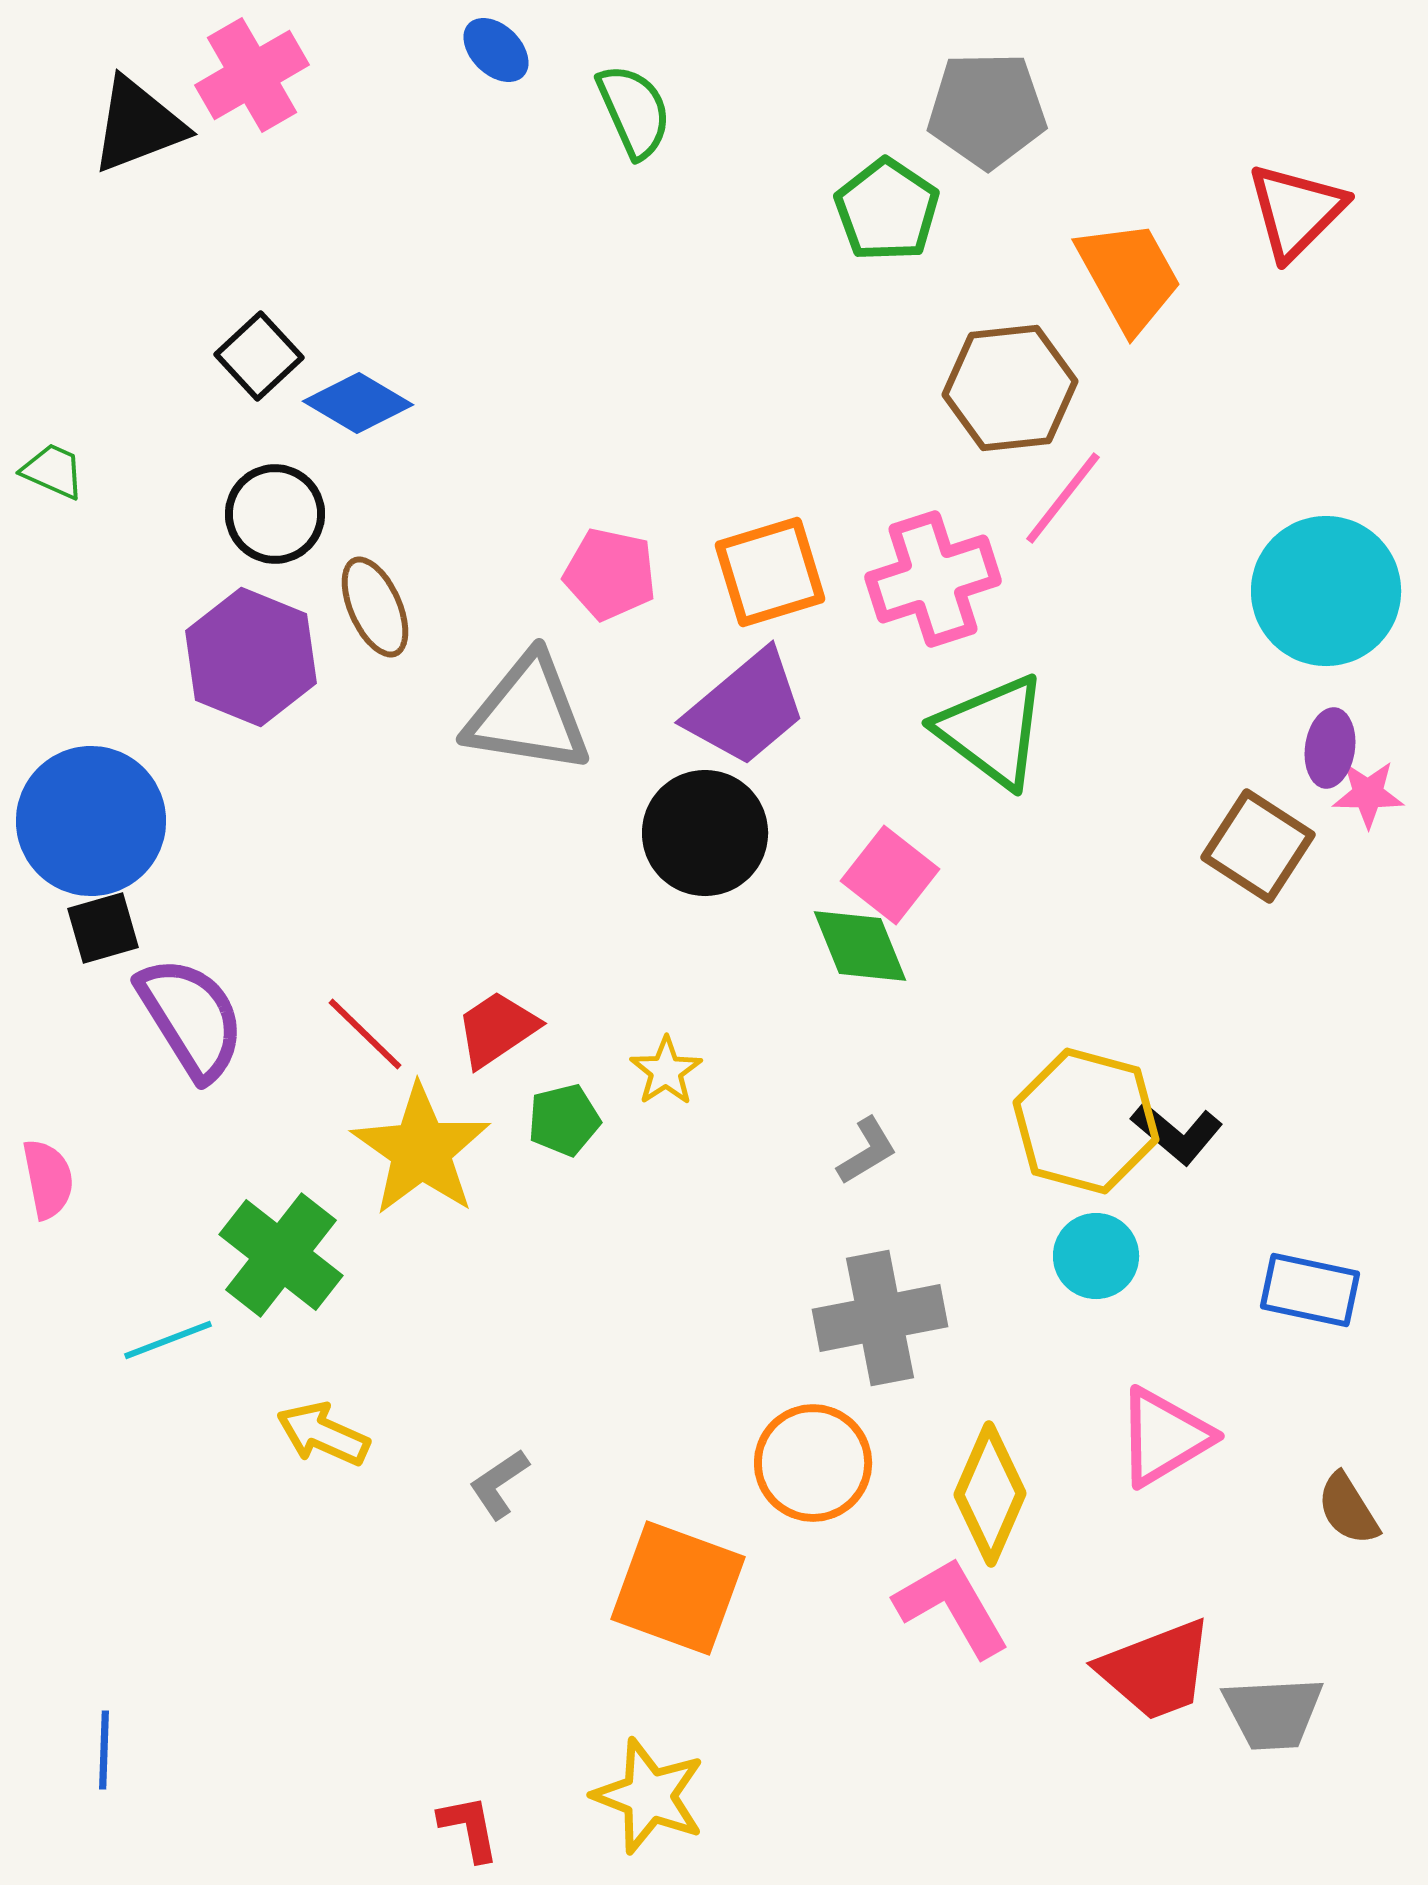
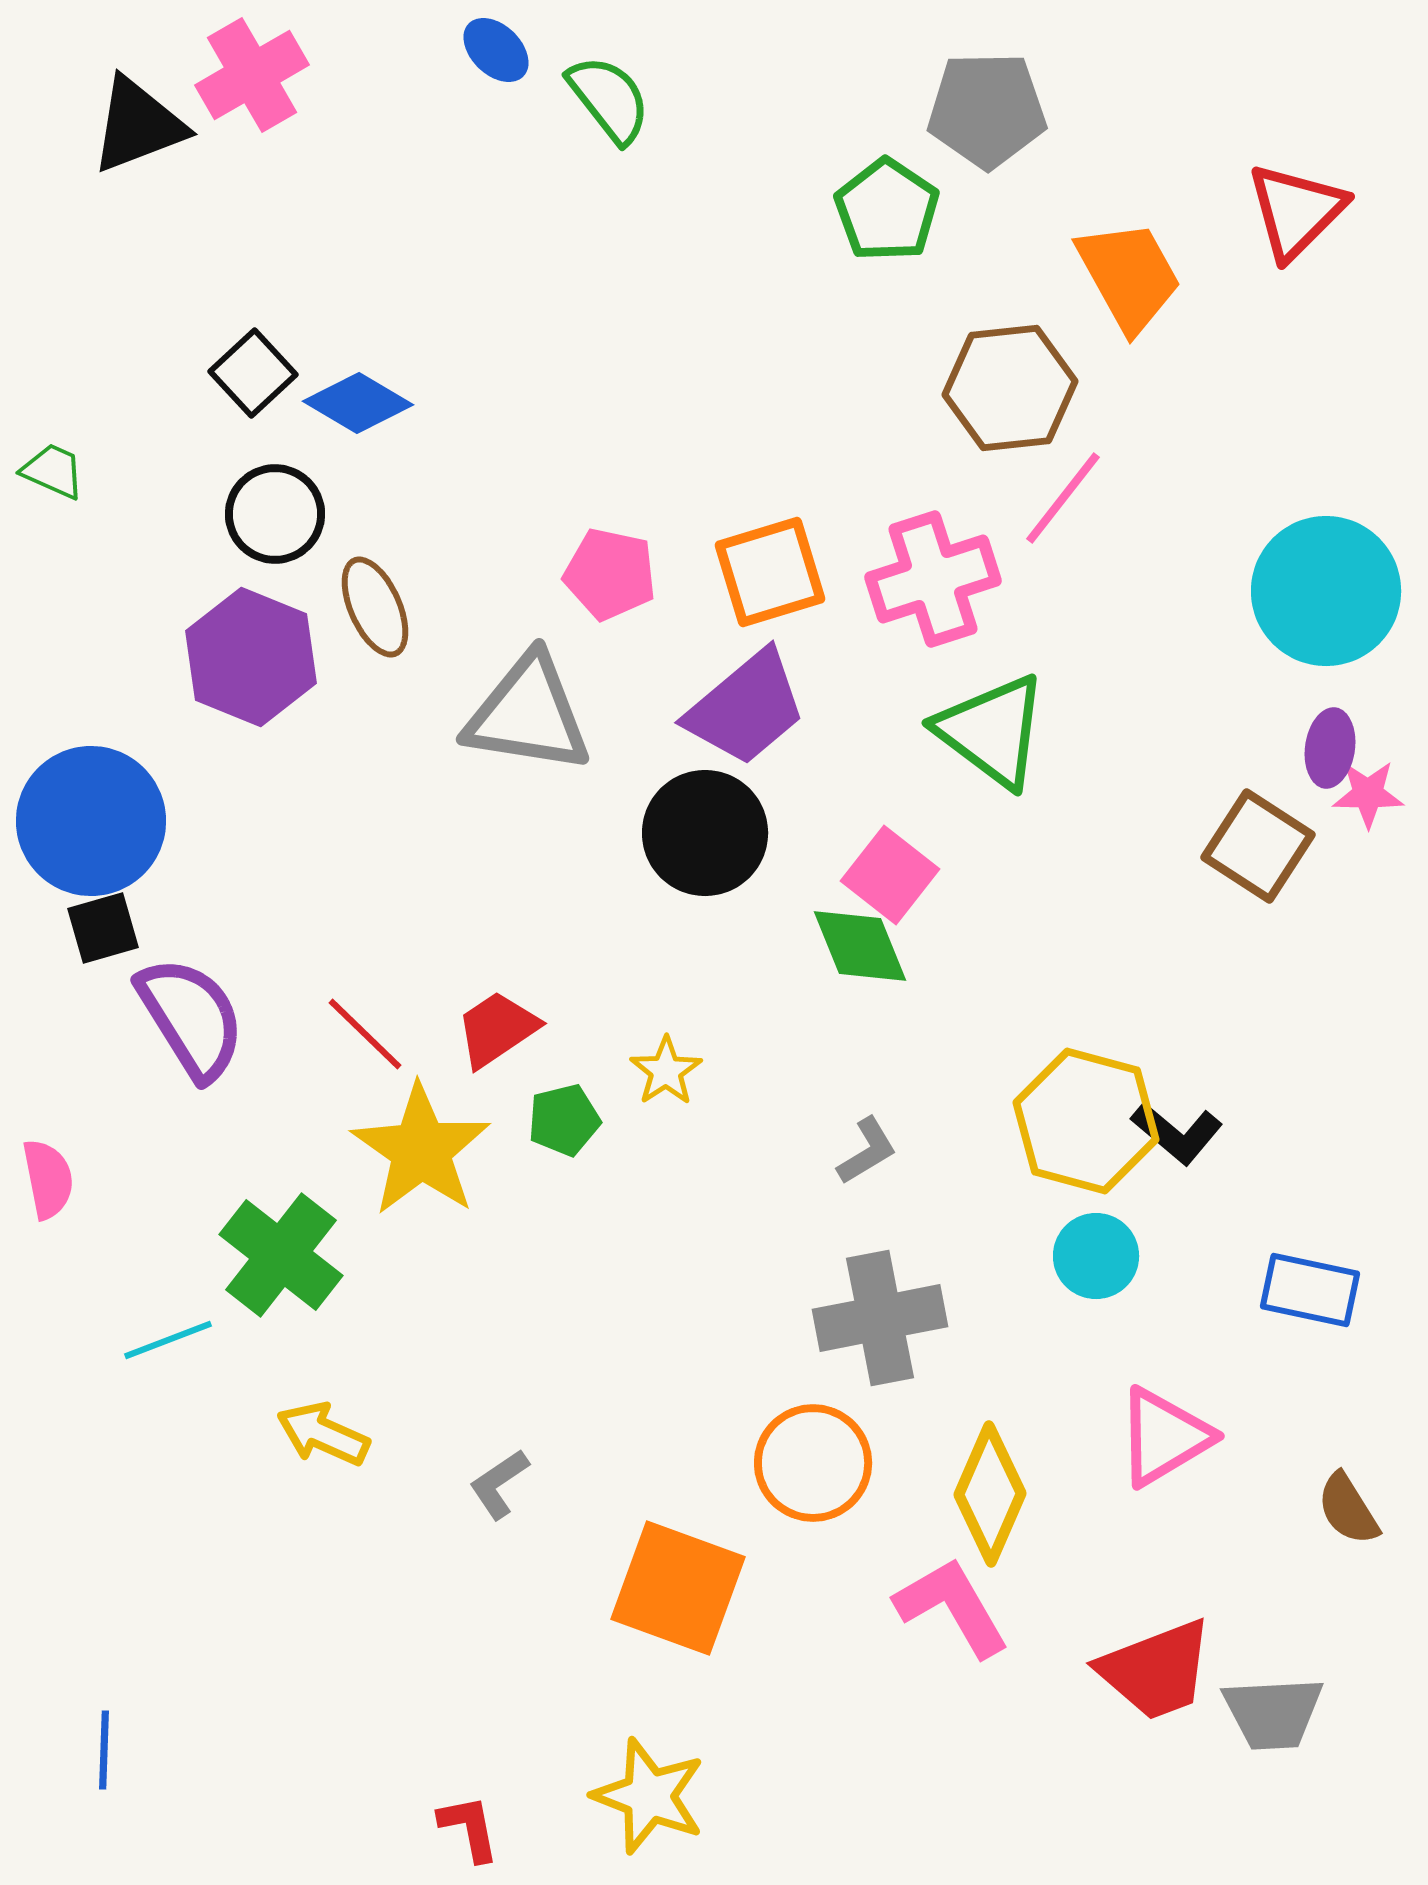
green semicircle at (634, 111): moved 25 px left, 12 px up; rotated 14 degrees counterclockwise
black square at (259, 356): moved 6 px left, 17 px down
